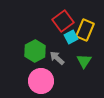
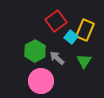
red square: moved 7 px left
cyan square: rotated 24 degrees counterclockwise
